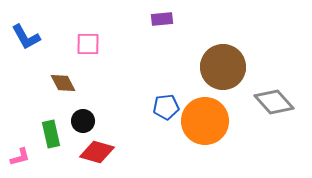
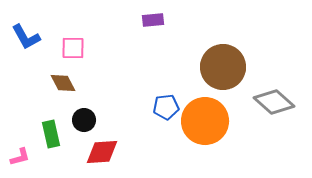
purple rectangle: moved 9 px left, 1 px down
pink square: moved 15 px left, 4 px down
gray diamond: rotated 6 degrees counterclockwise
black circle: moved 1 px right, 1 px up
red diamond: moved 5 px right; rotated 20 degrees counterclockwise
